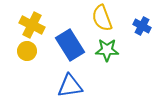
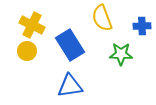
blue cross: rotated 30 degrees counterclockwise
green star: moved 14 px right, 4 px down
